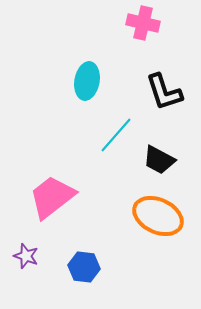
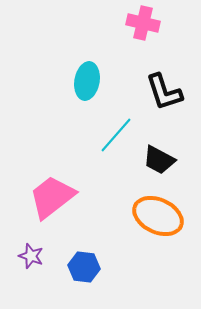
purple star: moved 5 px right
